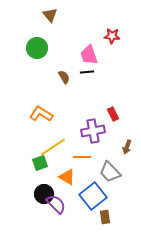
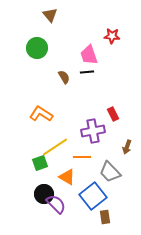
yellow line: moved 2 px right
